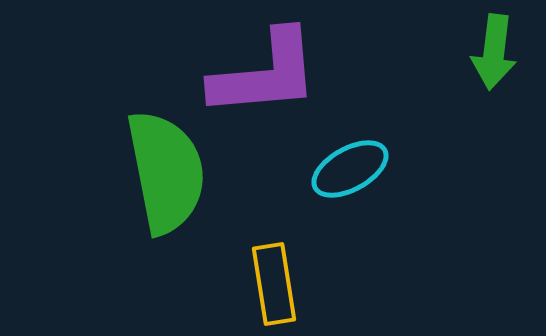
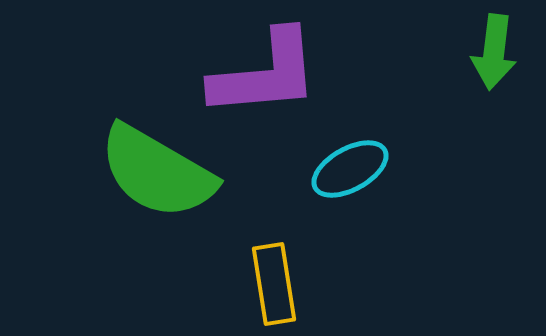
green semicircle: moved 9 px left; rotated 131 degrees clockwise
